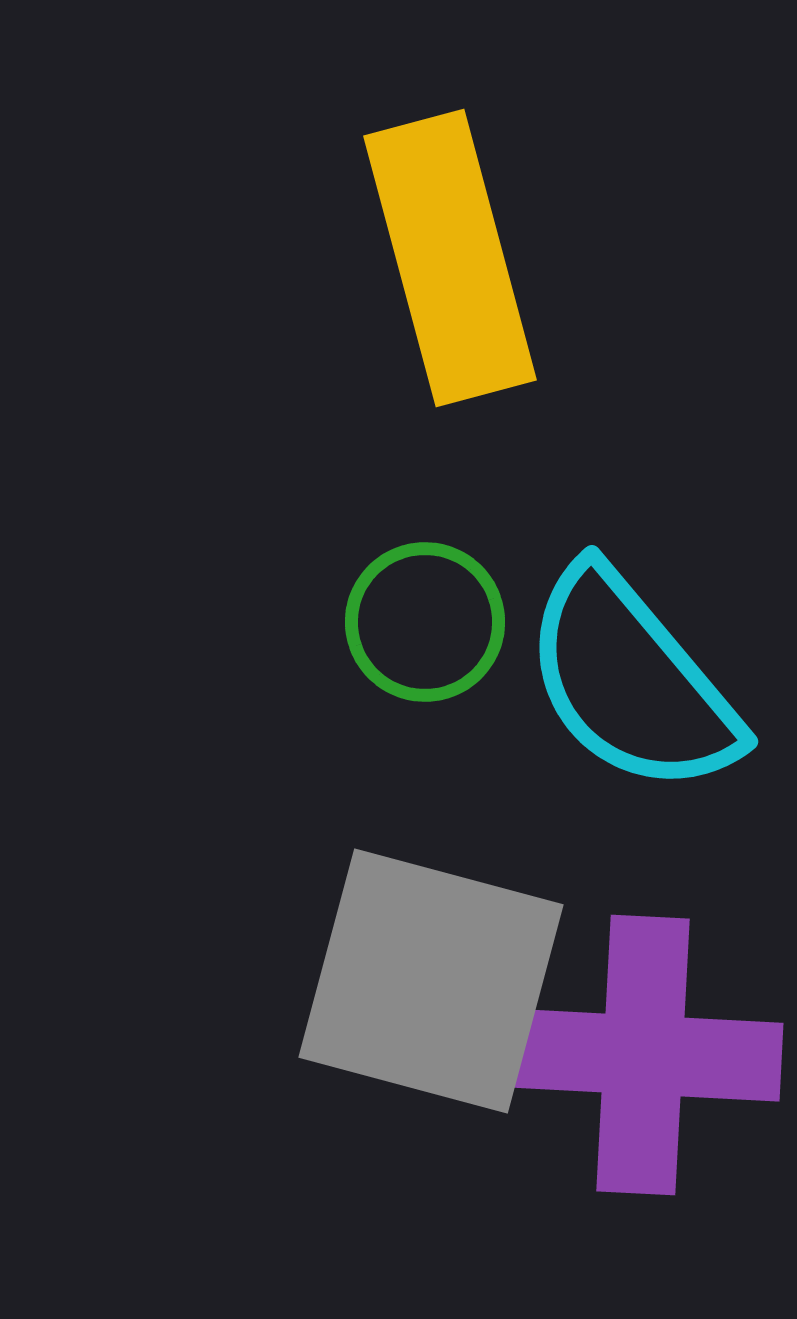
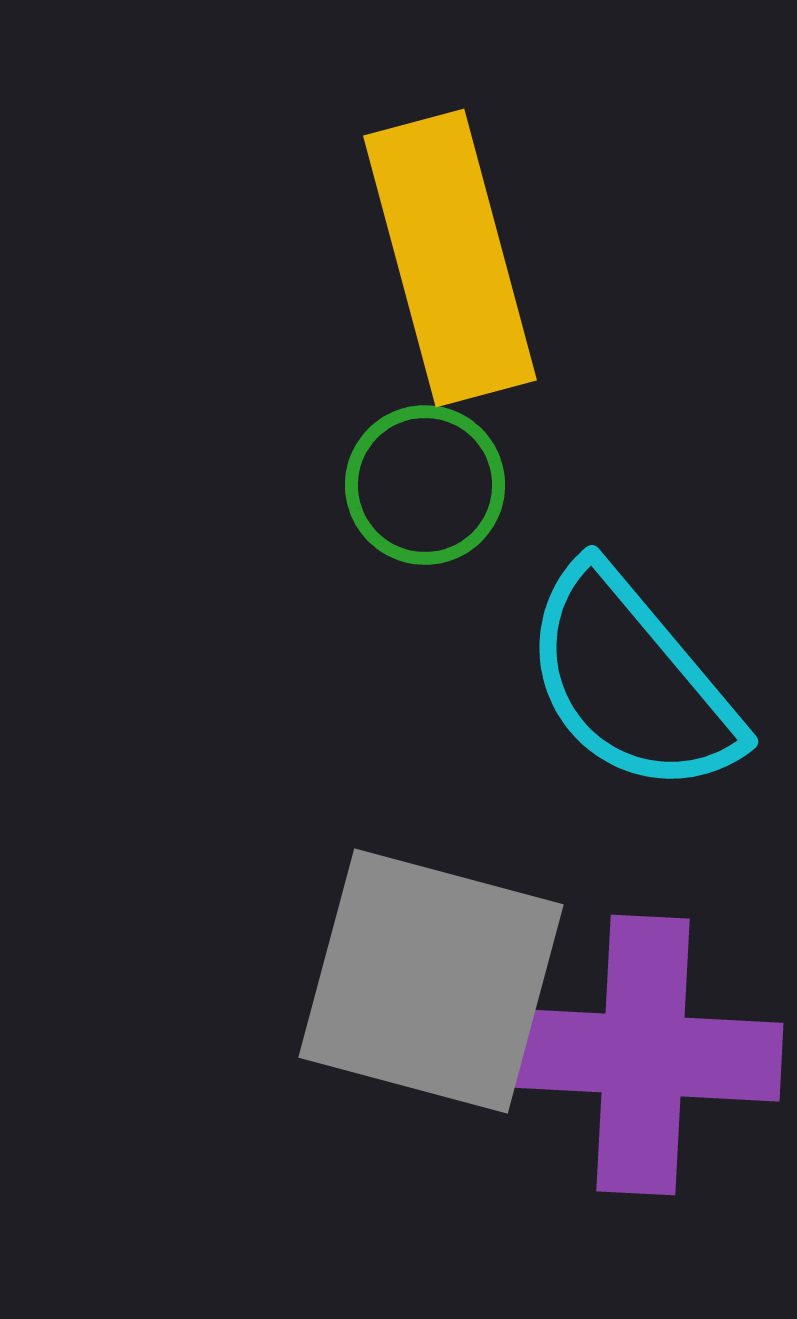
green circle: moved 137 px up
